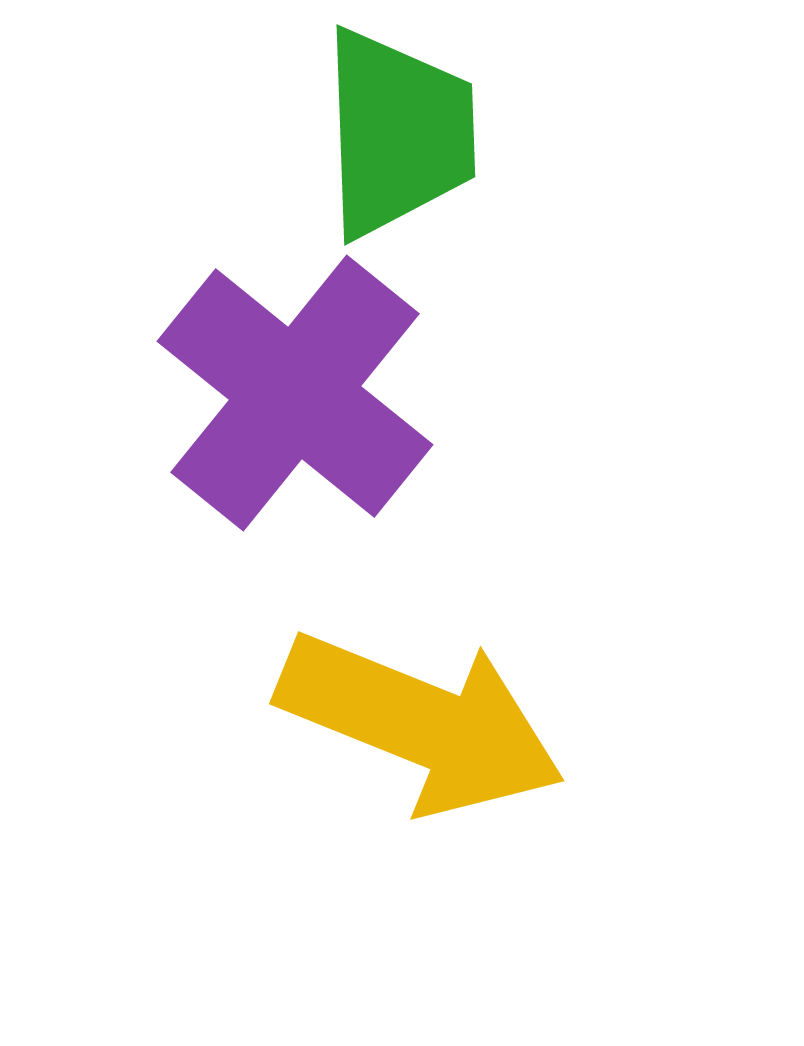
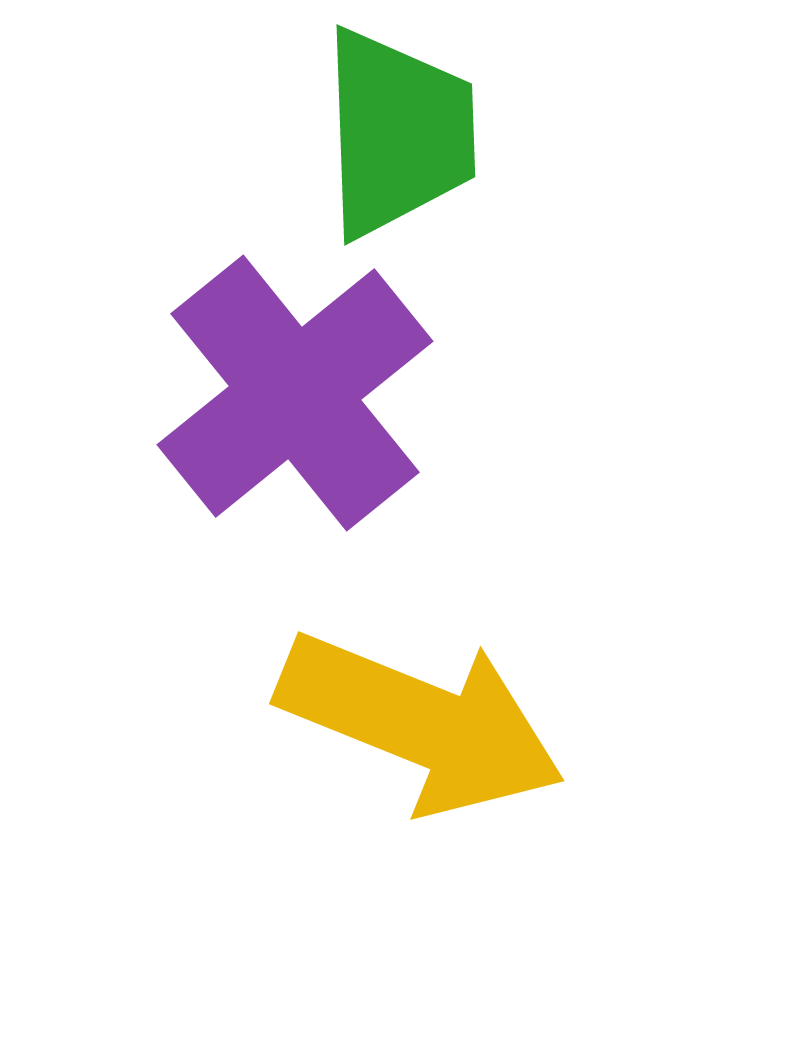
purple cross: rotated 12 degrees clockwise
